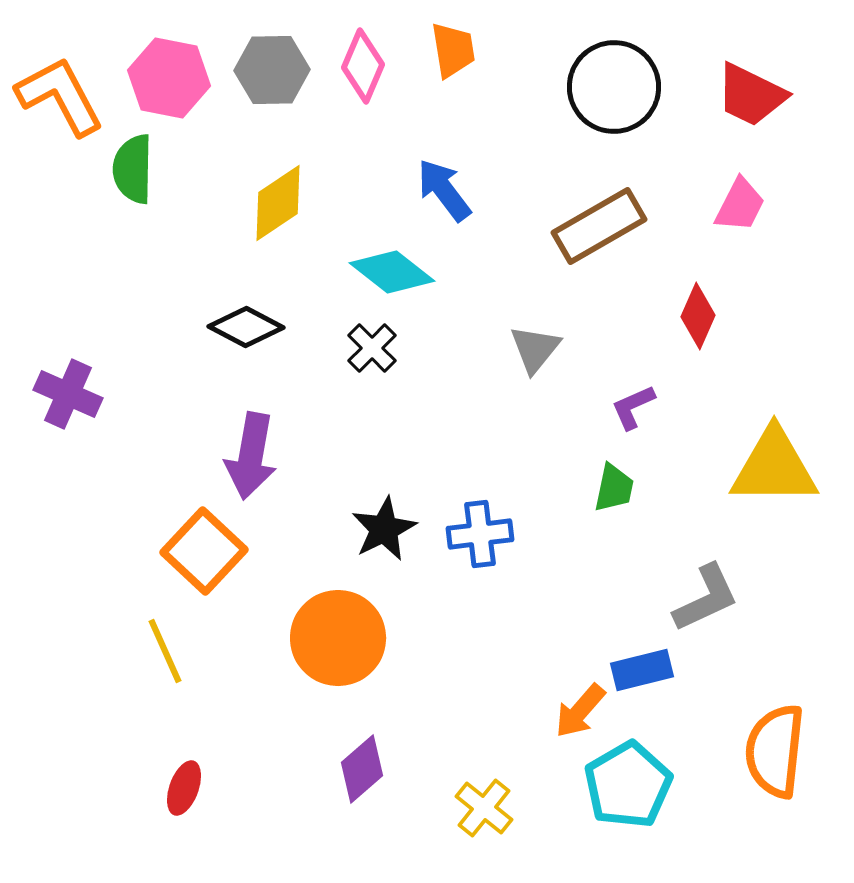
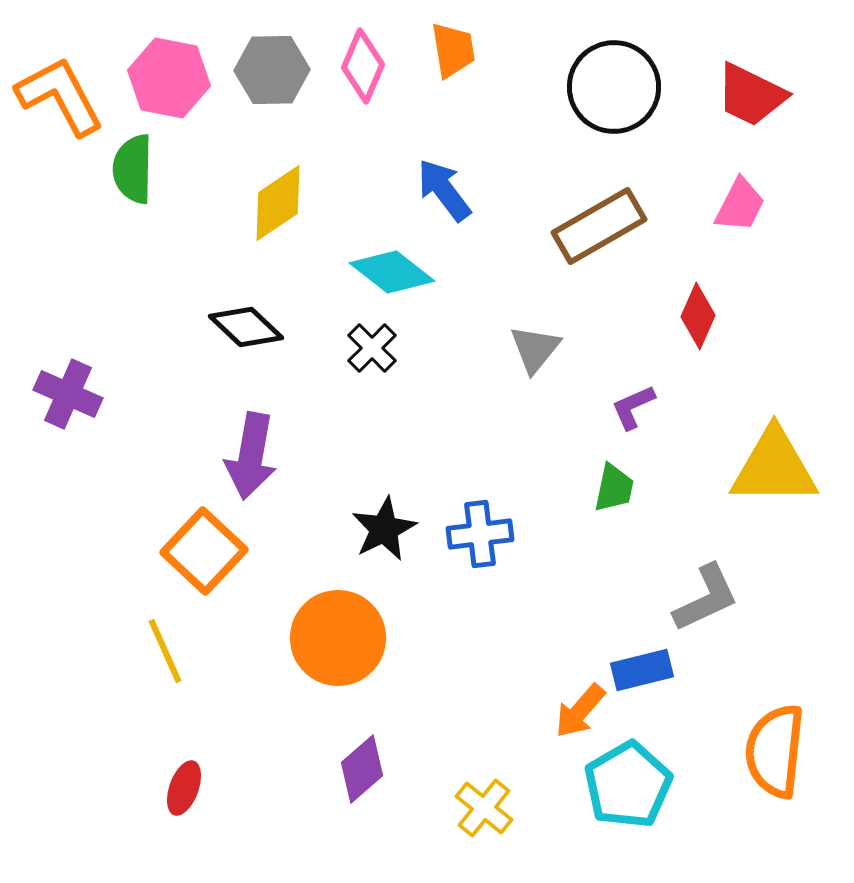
black diamond: rotated 16 degrees clockwise
